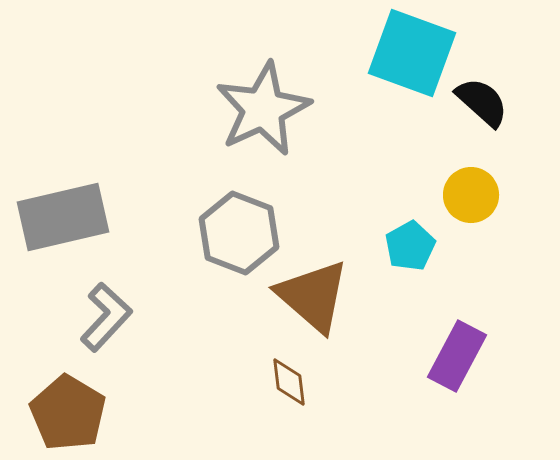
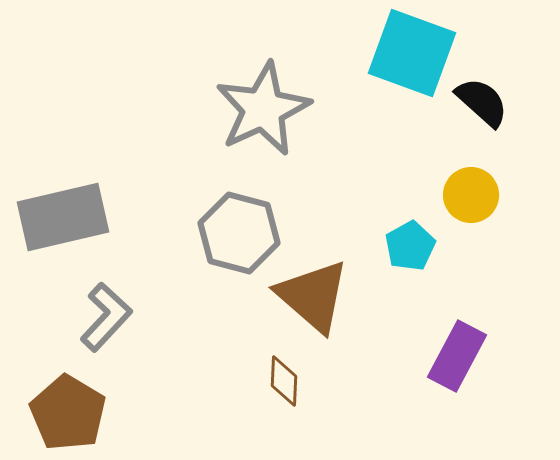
gray hexagon: rotated 6 degrees counterclockwise
brown diamond: moved 5 px left, 1 px up; rotated 9 degrees clockwise
